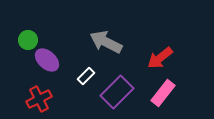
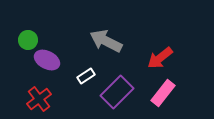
gray arrow: moved 1 px up
purple ellipse: rotated 15 degrees counterclockwise
white rectangle: rotated 12 degrees clockwise
red cross: rotated 10 degrees counterclockwise
